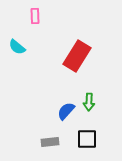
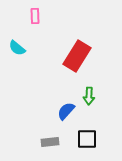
cyan semicircle: moved 1 px down
green arrow: moved 6 px up
